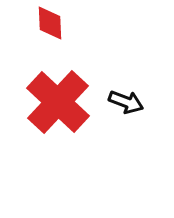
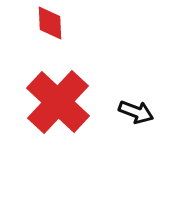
black arrow: moved 10 px right, 10 px down
